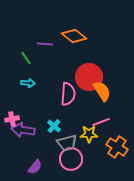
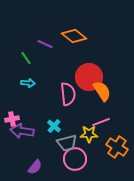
purple line: rotated 21 degrees clockwise
pink semicircle: rotated 10 degrees counterclockwise
purple arrow: moved 1 px left, 1 px down
pink circle: moved 4 px right
